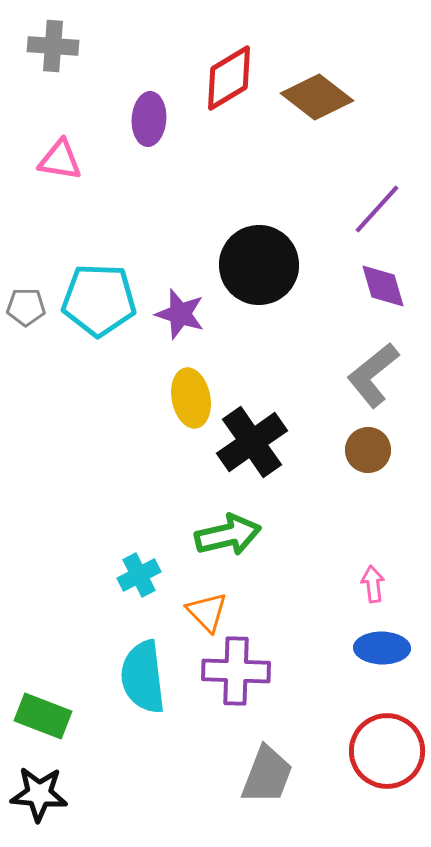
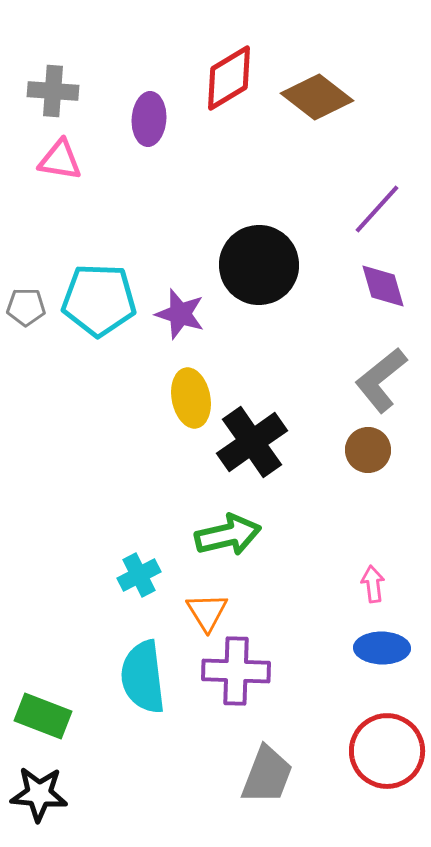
gray cross: moved 45 px down
gray L-shape: moved 8 px right, 5 px down
orange triangle: rotated 12 degrees clockwise
